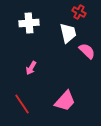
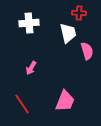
red cross: moved 1 px down; rotated 24 degrees counterclockwise
pink semicircle: rotated 30 degrees clockwise
pink trapezoid: rotated 20 degrees counterclockwise
